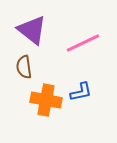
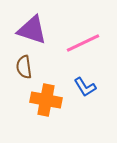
purple triangle: rotated 20 degrees counterclockwise
blue L-shape: moved 4 px right, 5 px up; rotated 70 degrees clockwise
